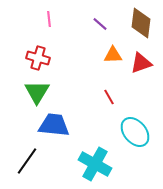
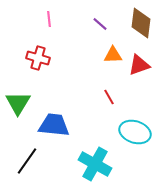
red triangle: moved 2 px left, 2 px down
green triangle: moved 19 px left, 11 px down
cyan ellipse: rotated 32 degrees counterclockwise
